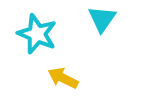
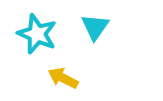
cyan triangle: moved 7 px left, 8 px down
